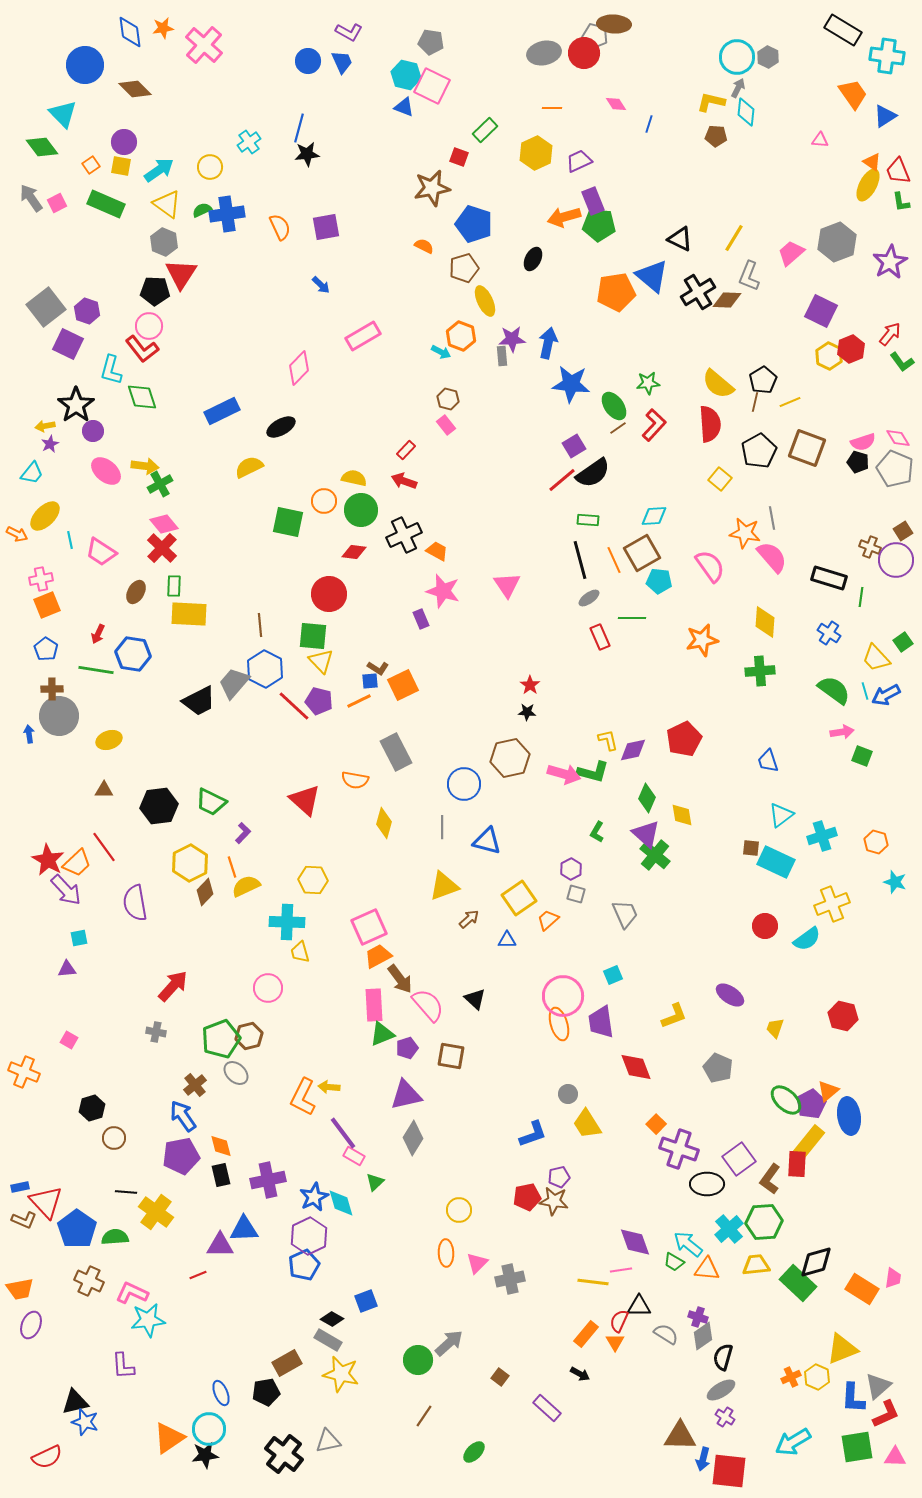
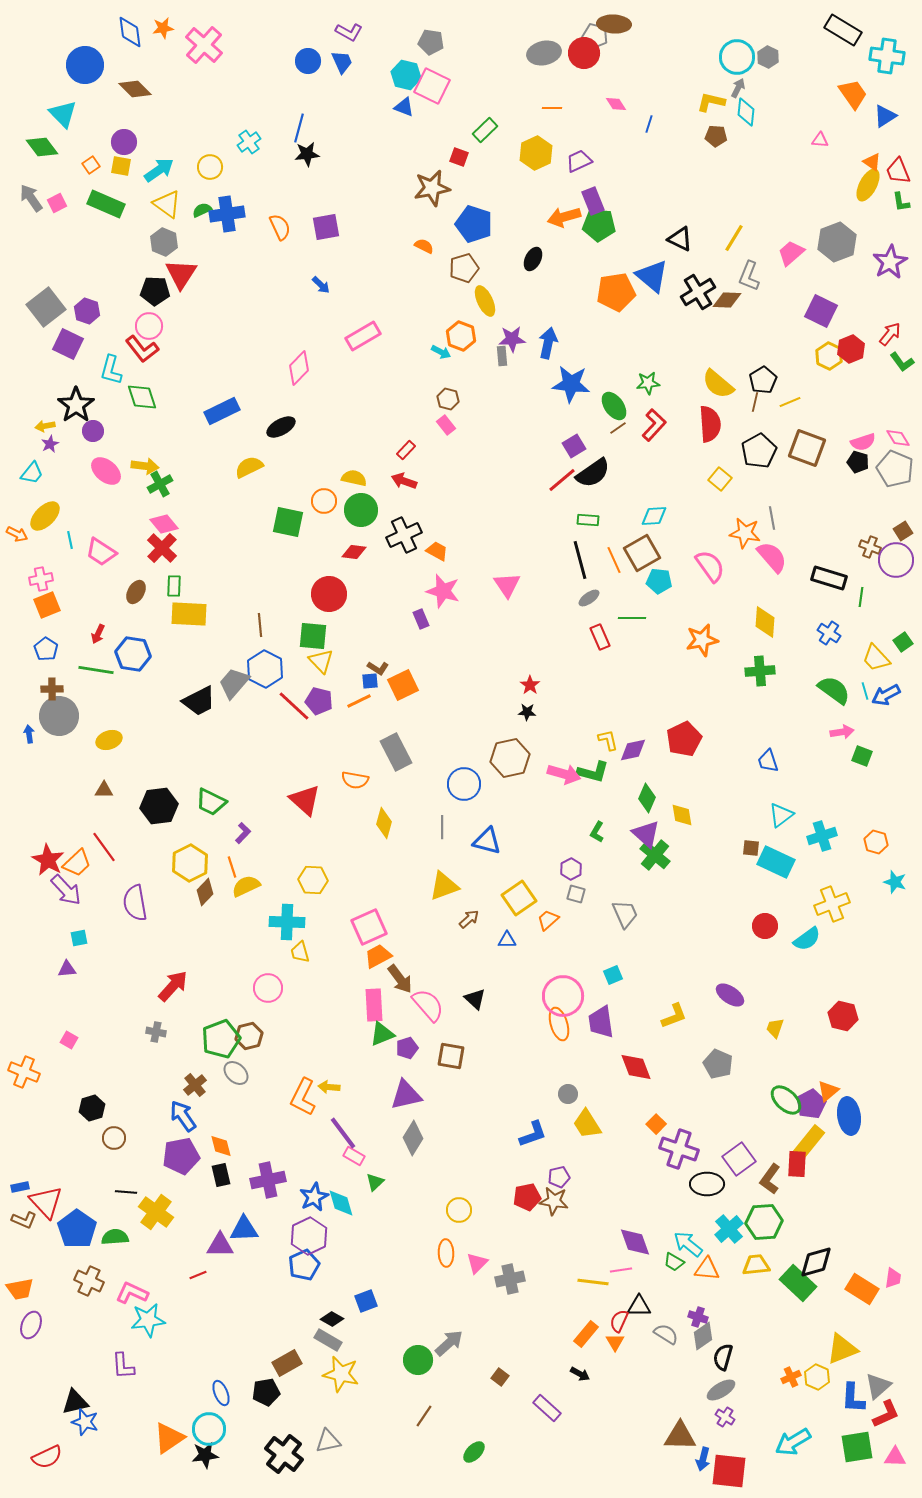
gray pentagon at (718, 1068): moved 4 px up
